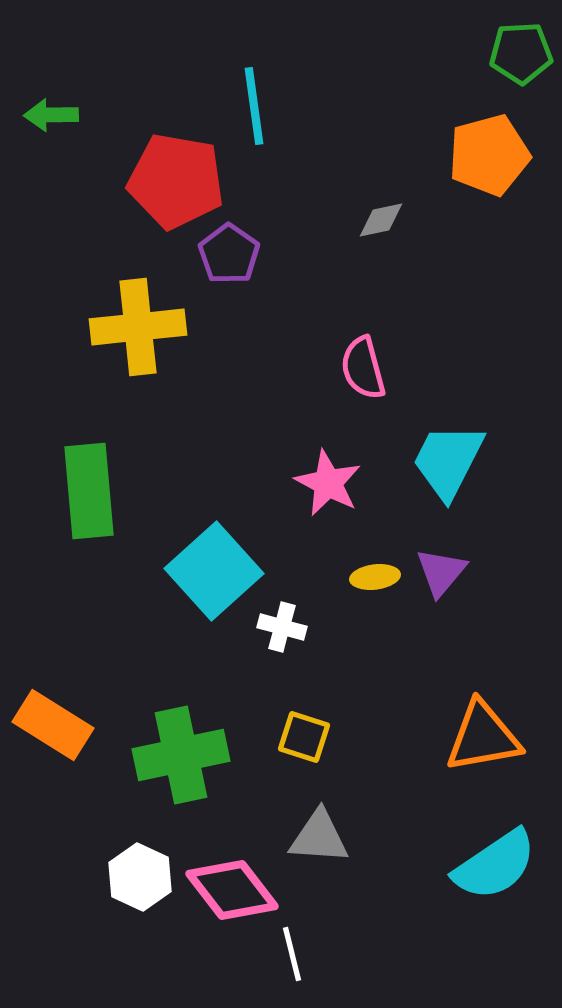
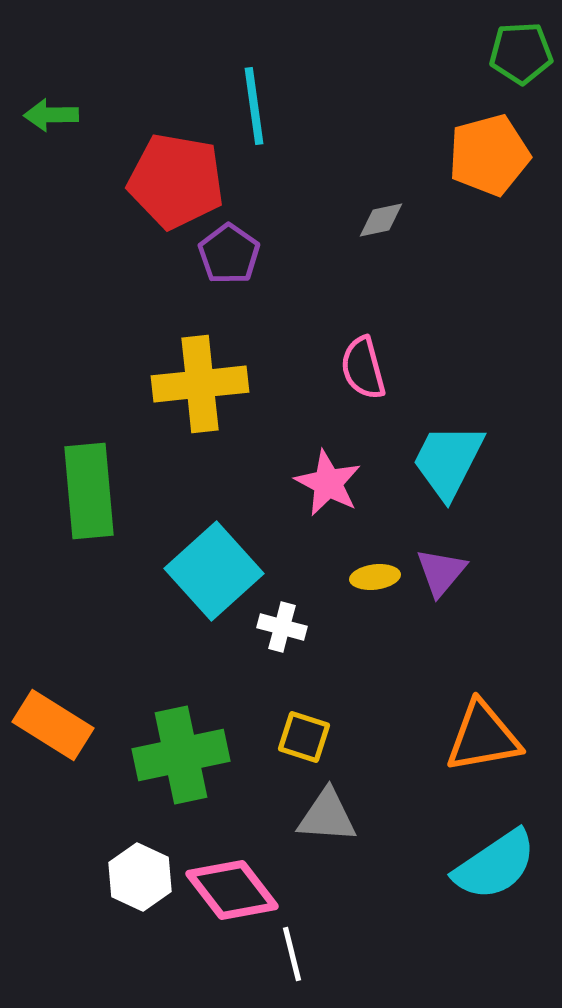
yellow cross: moved 62 px right, 57 px down
gray triangle: moved 8 px right, 21 px up
